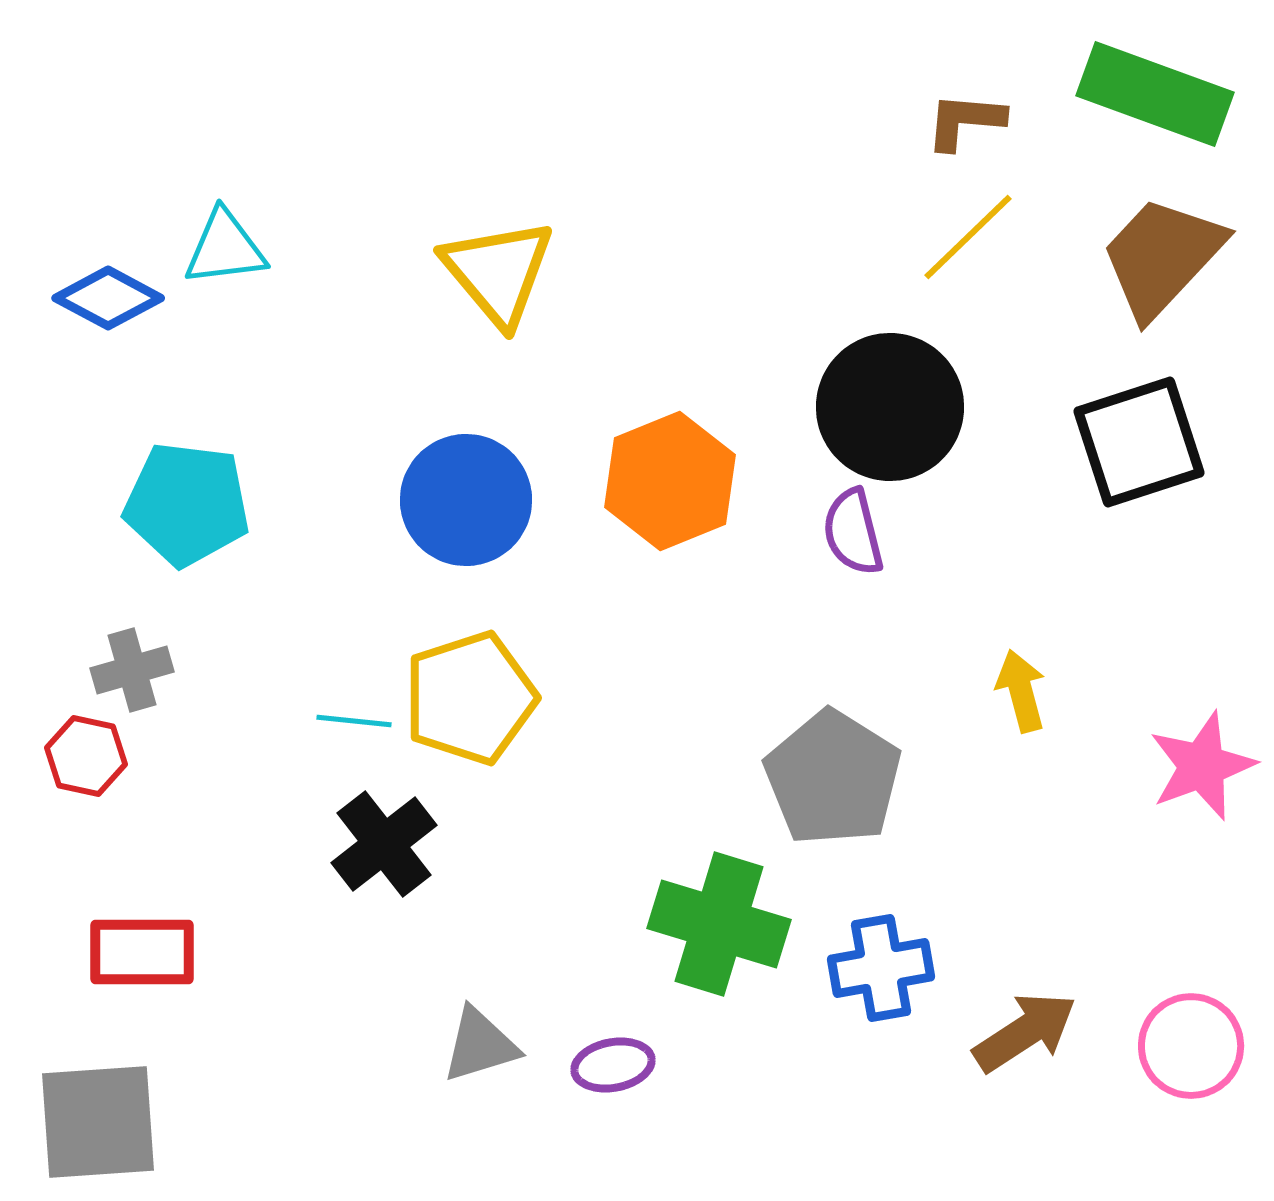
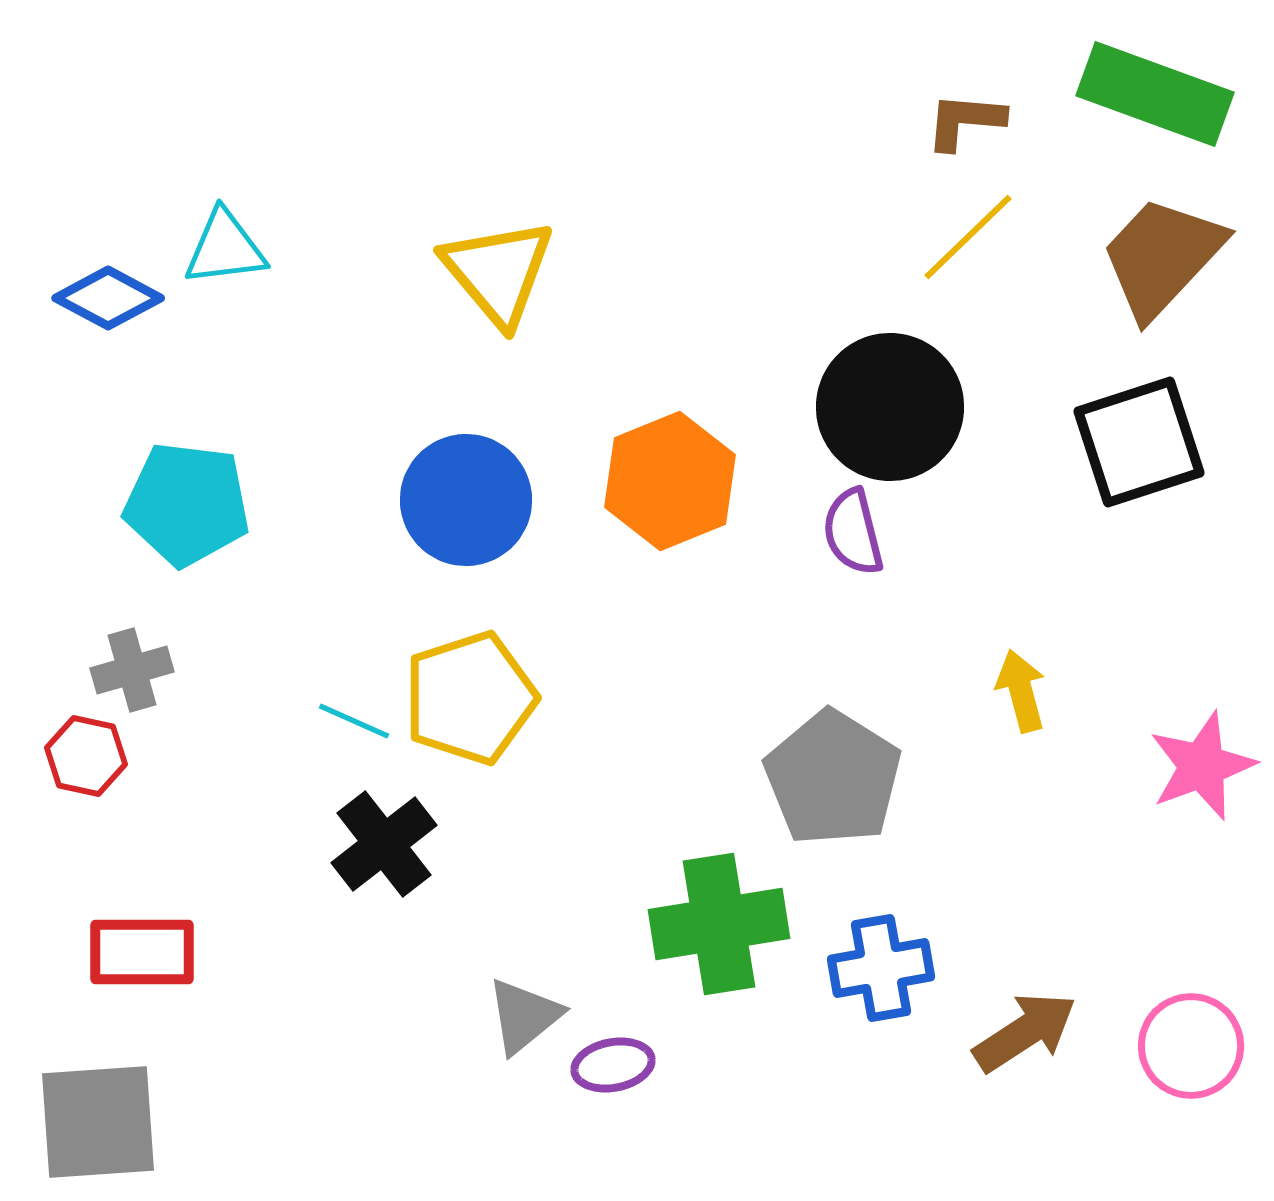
cyan line: rotated 18 degrees clockwise
green cross: rotated 26 degrees counterclockwise
gray triangle: moved 44 px right, 29 px up; rotated 22 degrees counterclockwise
